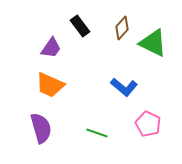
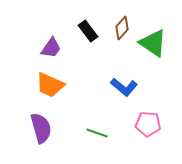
black rectangle: moved 8 px right, 5 px down
green triangle: rotated 8 degrees clockwise
pink pentagon: rotated 20 degrees counterclockwise
